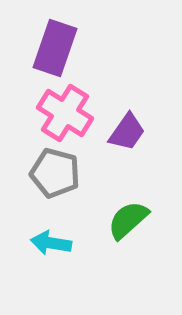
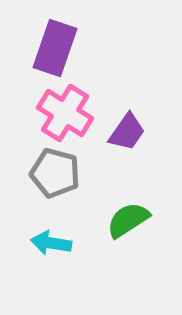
green semicircle: rotated 9 degrees clockwise
